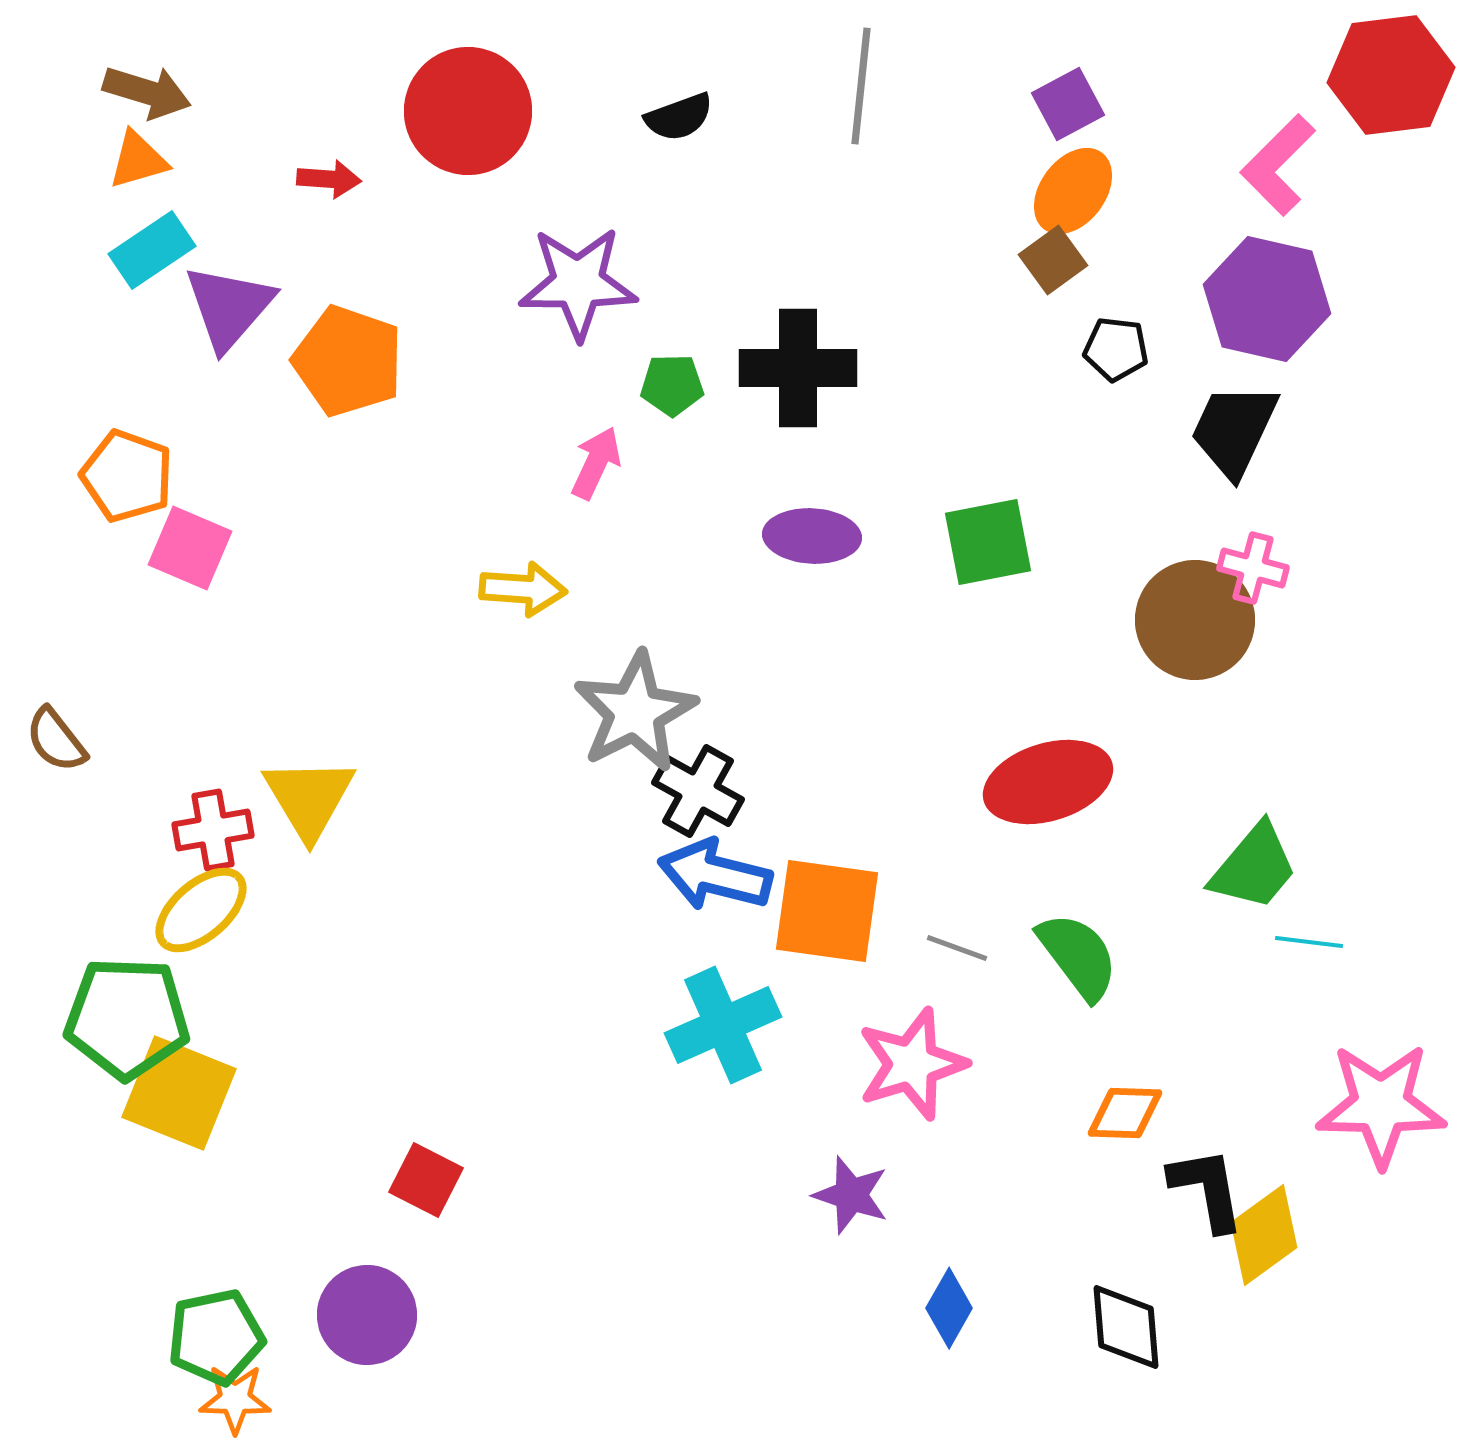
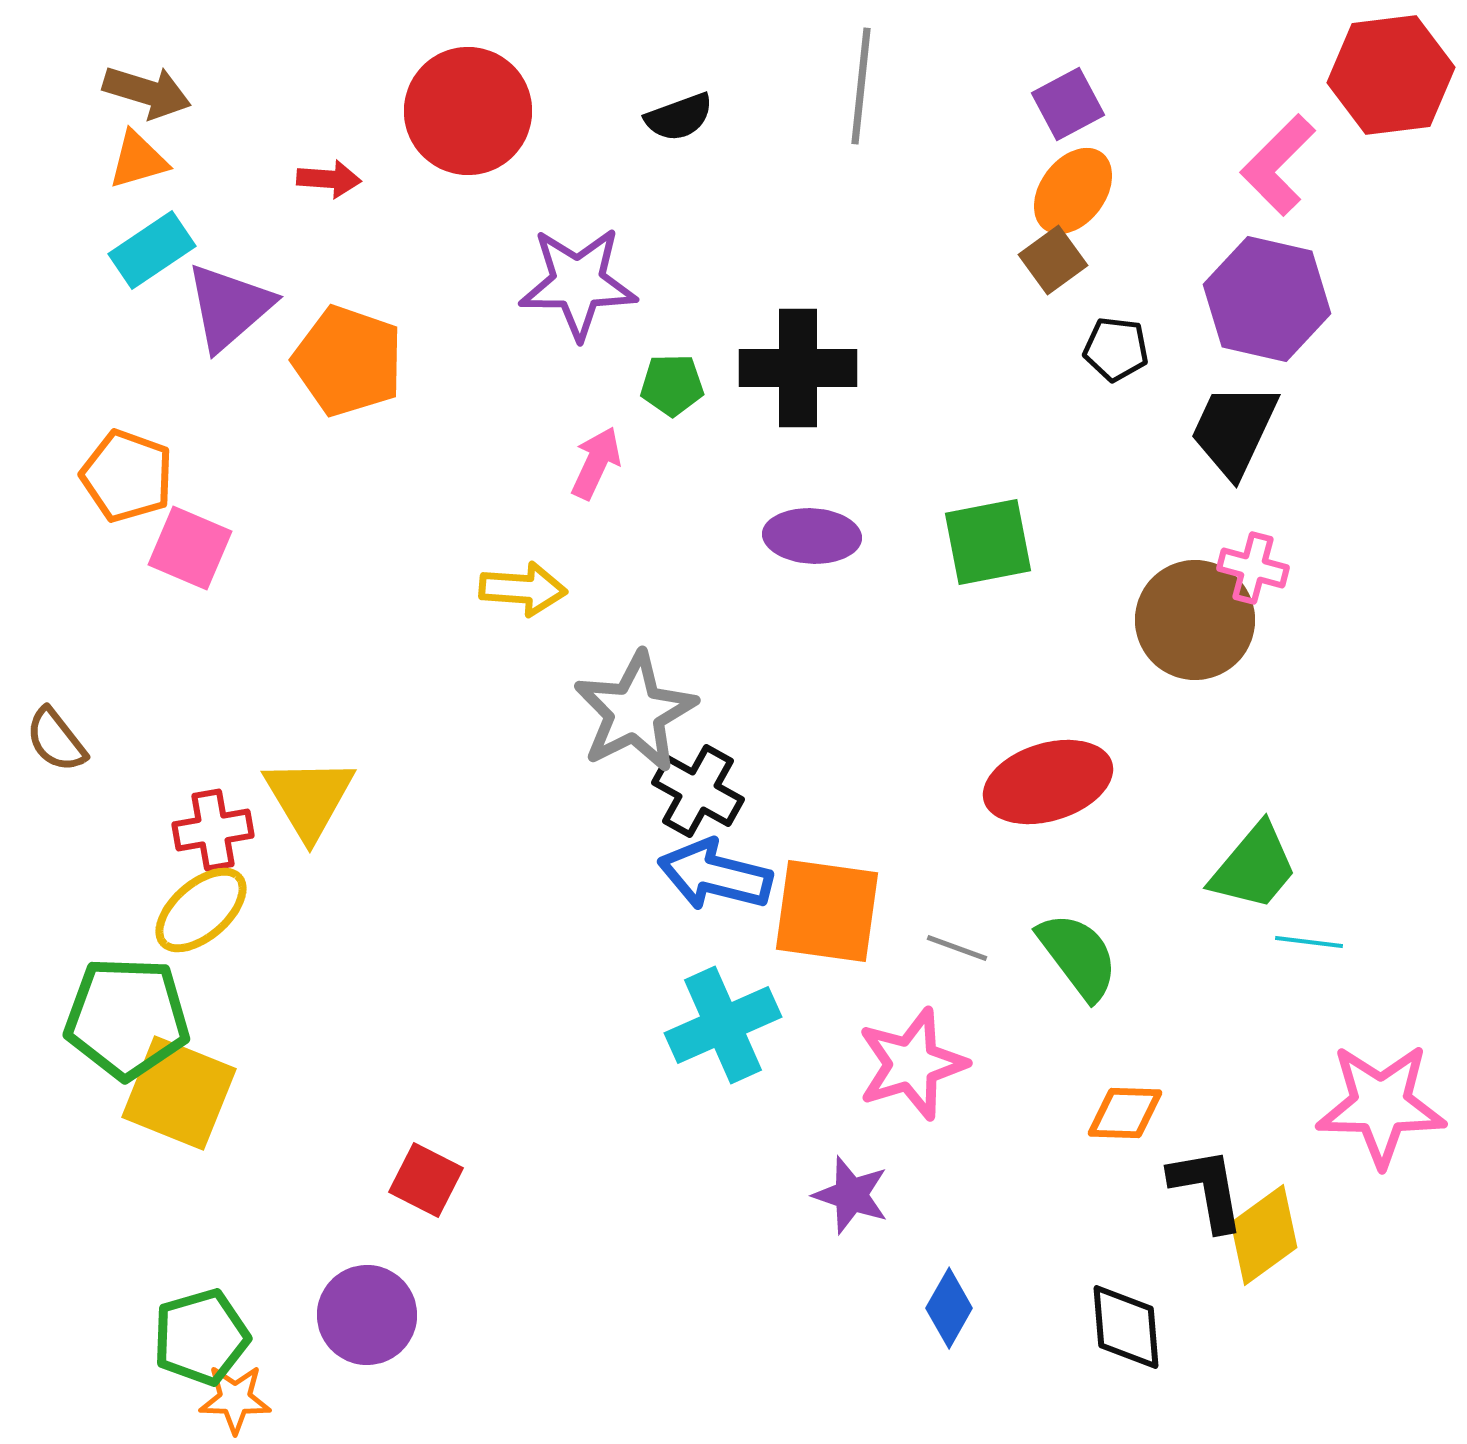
purple triangle at (229, 307): rotated 8 degrees clockwise
green pentagon at (216, 1337): moved 15 px left; rotated 4 degrees counterclockwise
